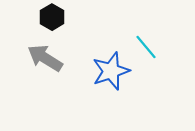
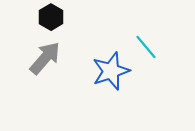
black hexagon: moved 1 px left
gray arrow: rotated 99 degrees clockwise
